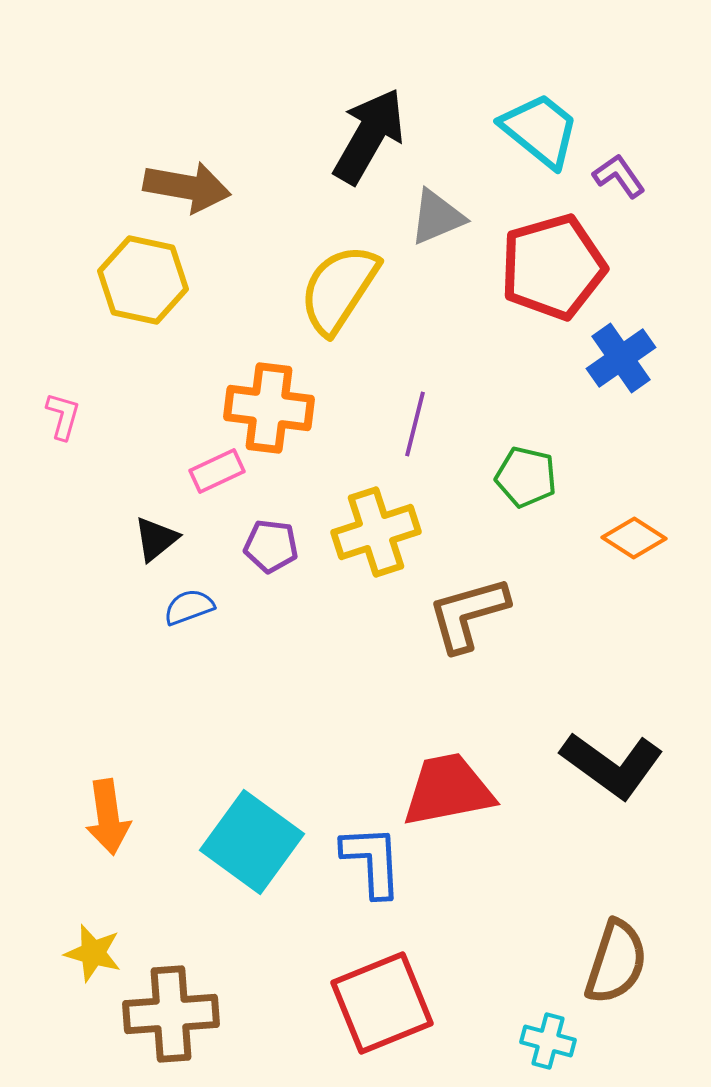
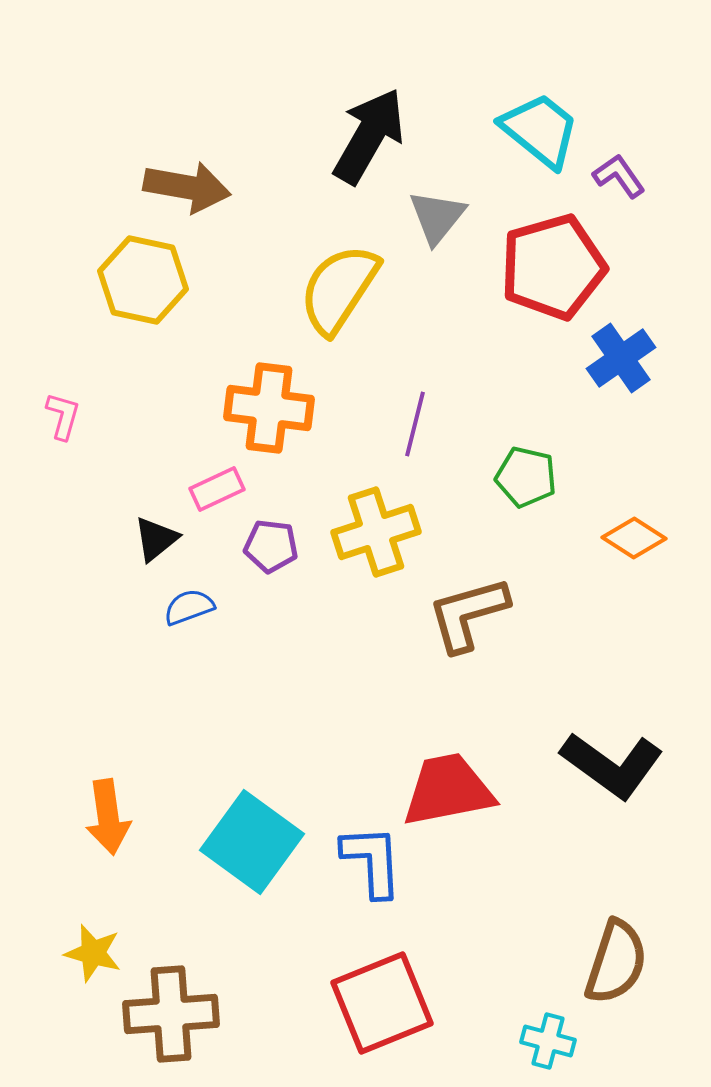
gray triangle: rotated 28 degrees counterclockwise
pink rectangle: moved 18 px down
